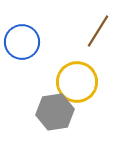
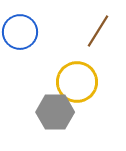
blue circle: moved 2 px left, 10 px up
gray hexagon: rotated 9 degrees clockwise
